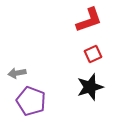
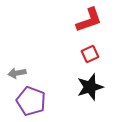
red square: moved 3 px left
